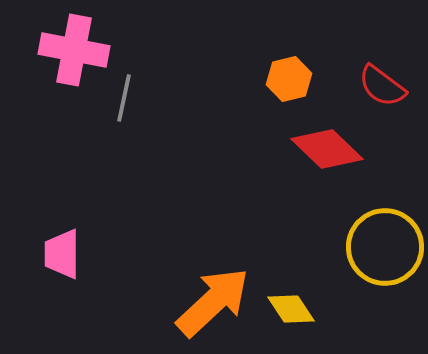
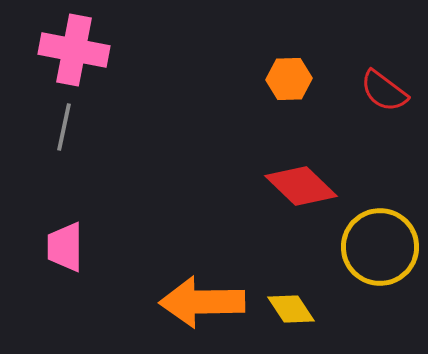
orange hexagon: rotated 12 degrees clockwise
red semicircle: moved 2 px right, 5 px down
gray line: moved 60 px left, 29 px down
red diamond: moved 26 px left, 37 px down
yellow circle: moved 5 px left
pink trapezoid: moved 3 px right, 7 px up
orange arrow: moved 11 px left; rotated 138 degrees counterclockwise
